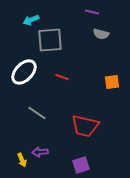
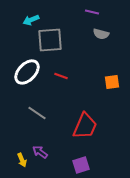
white ellipse: moved 3 px right
red line: moved 1 px left, 1 px up
red trapezoid: rotated 80 degrees counterclockwise
purple arrow: rotated 42 degrees clockwise
